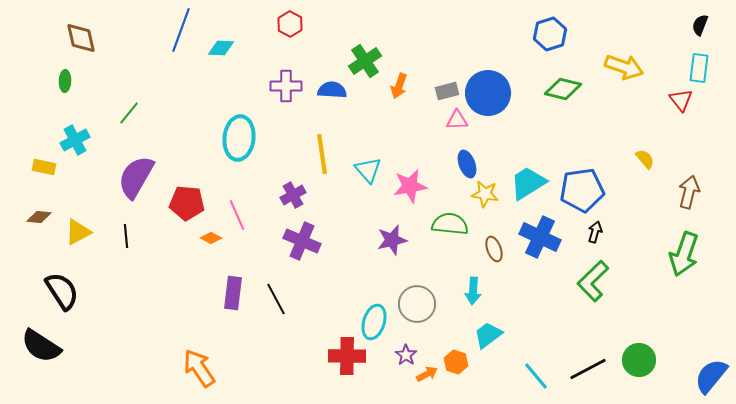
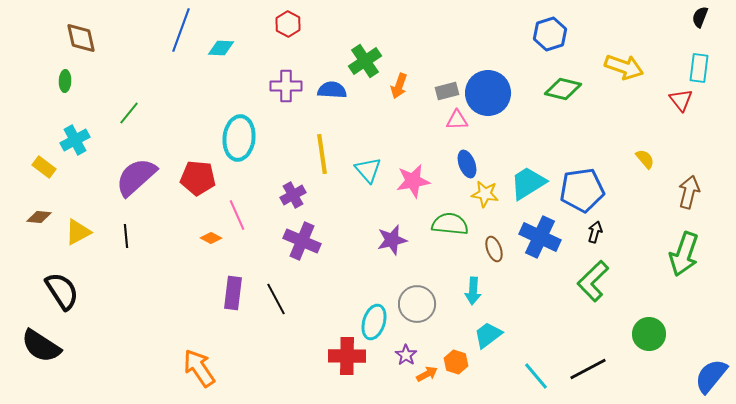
red hexagon at (290, 24): moved 2 px left
black semicircle at (700, 25): moved 8 px up
yellow rectangle at (44, 167): rotated 25 degrees clockwise
purple semicircle at (136, 177): rotated 18 degrees clockwise
pink star at (410, 186): moved 3 px right, 5 px up
red pentagon at (187, 203): moved 11 px right, 25 px up
green circle at (639, 360): moved 10 px right, 26 px up
